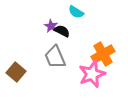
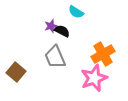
purple star: rotated 24 degrees clockwise
pink star: moved 2 px right, 4 px down
